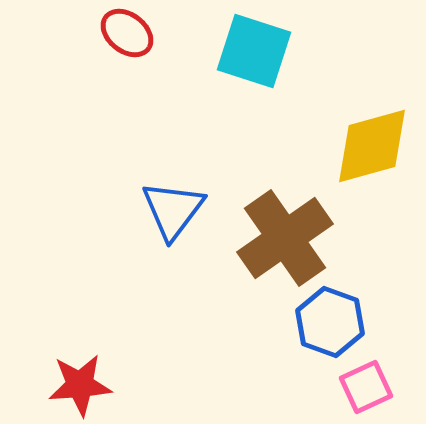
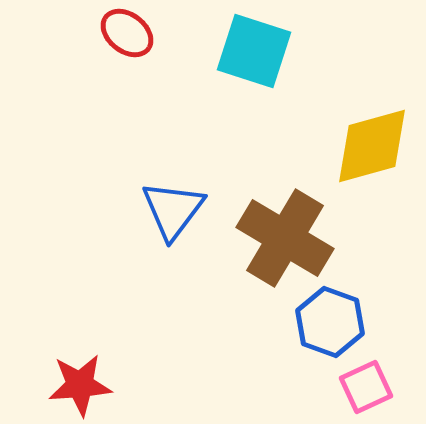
brown cross: rotated 24 degrees counterclockwise
